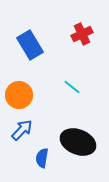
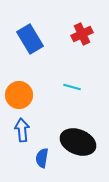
blue rectangle: moved 6 px up
cyan line: rotated 24 degrees counterclockwise
blue arrow: rotated 50 degrees counterclockwise
